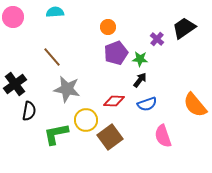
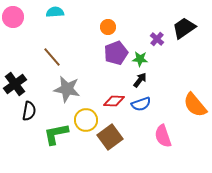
blue semicircle: moved 6 px left
